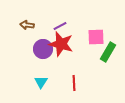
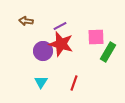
brown arrow: moved 1 px left, 4 px up
purple circle: moved 2 px down
red line: rotated 21 degrees clockwise
